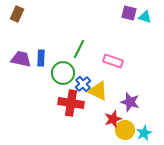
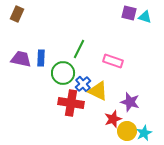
yellow circle: moved 2 px right, 1 px down
